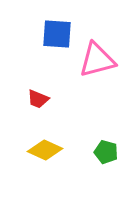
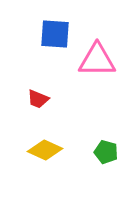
blue square: moved 2 px left
pink triangle: rotated 15 degrees clockwise
